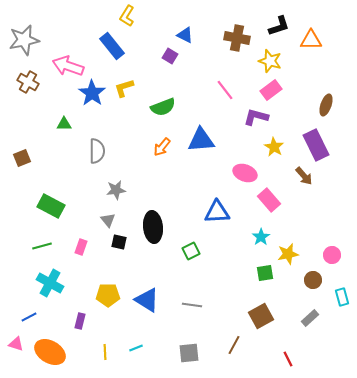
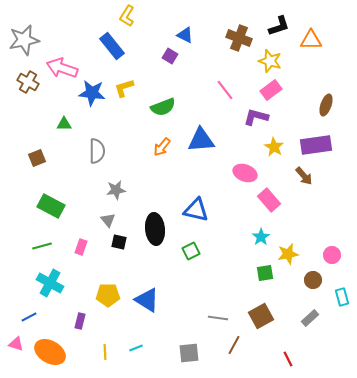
brown cross at (237, 38): moved 2 px right; rotated 10 degrees clockwise
pink arrow at (68, 66): moved 6 px left, 2 px down
blue star at (92, 93): rotated 28 degrees counterclockwise
purple rectangle at (316, 145): rotated 72 degrees counterclockwise
brown square at (22, 158): moved 15 px right
blue triangle at (217, 212): moved 21 px left, 2 px up; rotated 16 degrees clockwise
black ellipse at (153, 227): moved 2 px right, 2 px down
gray line at (192, 305): moved 26 px right, 13 px down
